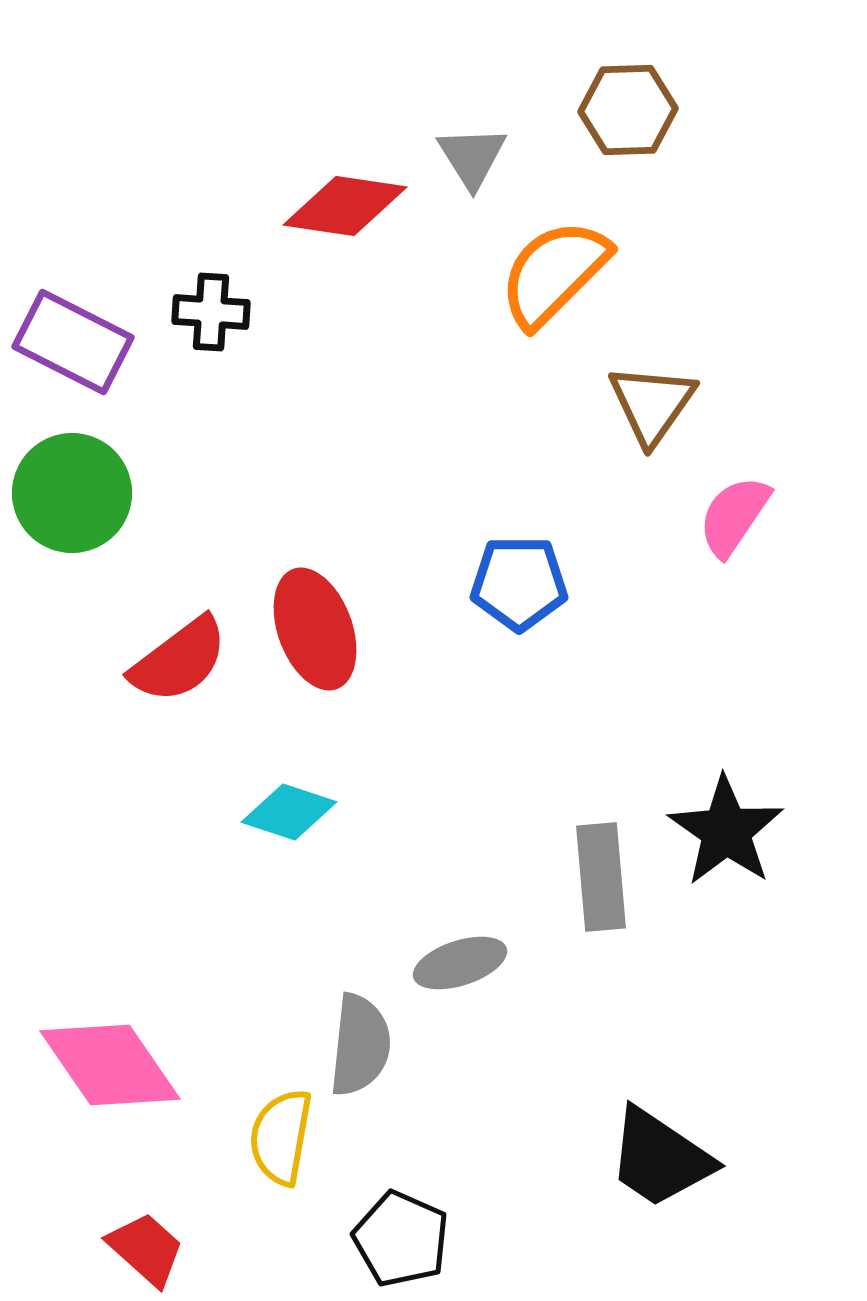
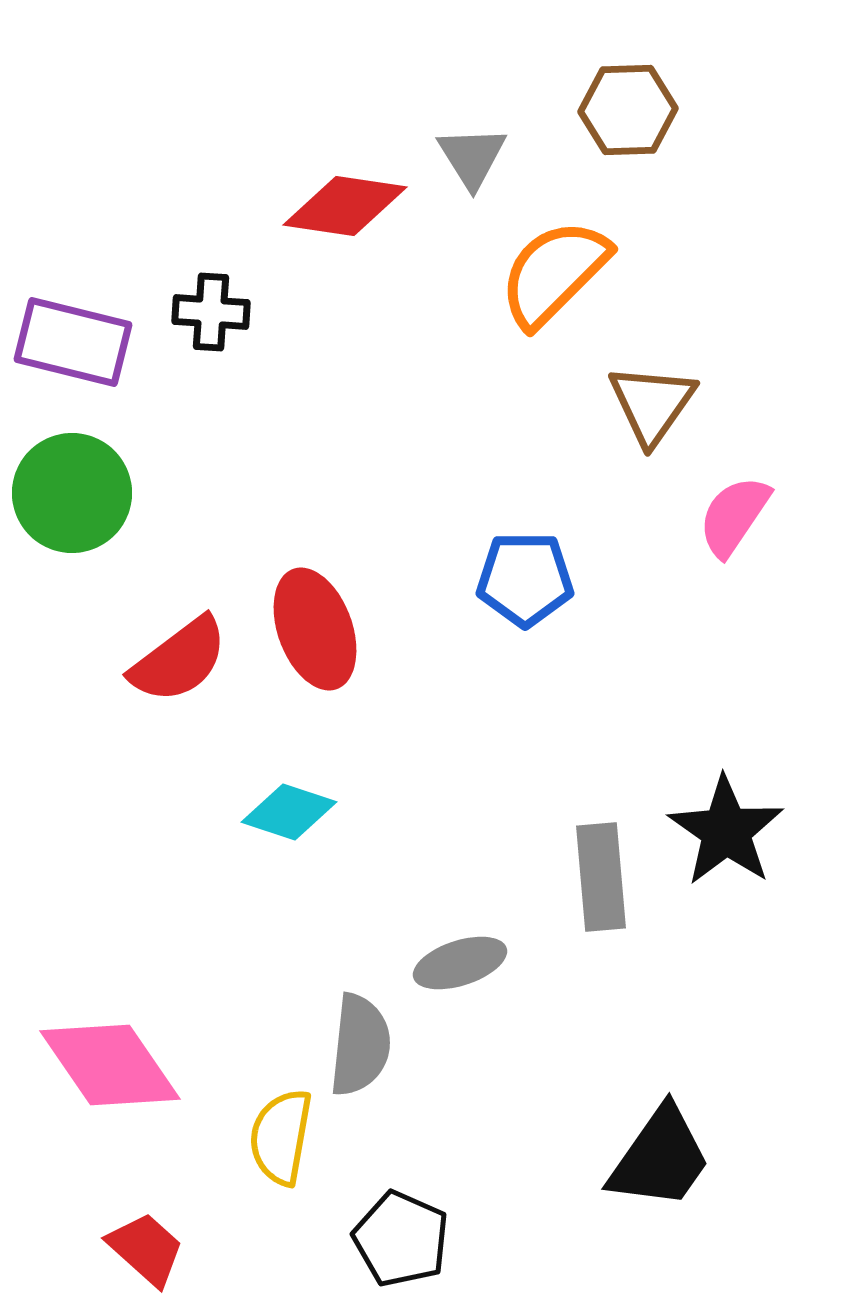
purple rectangle: rotated 13 degrees counterclockwise
blue pentagon: moved 6 px right, 4 px up
black trapezoid: rotated 89 degrees counterclockwise
